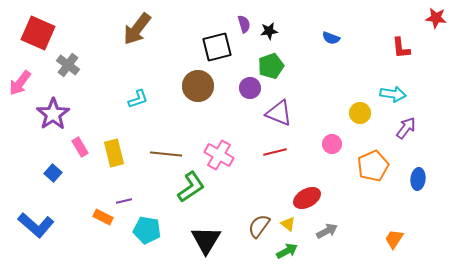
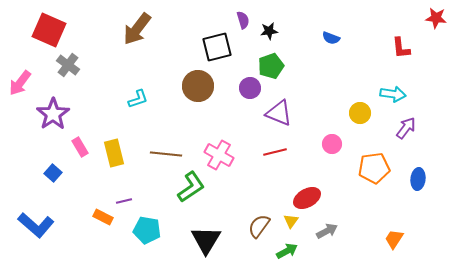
purple semicircle: moved 1 px left, 4 px up
red square: moved 11 px right, 3 px up
orange pentagon: moved 1 px right, 2 px down; rotated 16 degrees clockwise
yellow triangle: moved 3 px right, 3 px up; rotated 28 degrees clockwise
